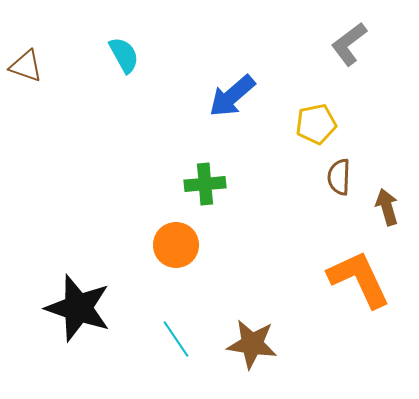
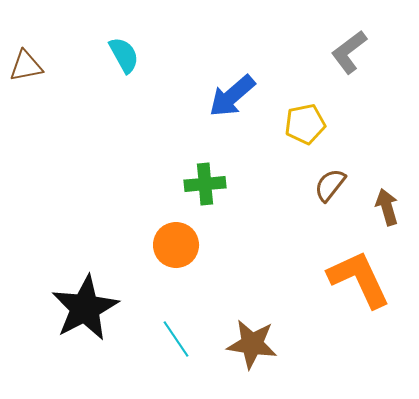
gray L-shape: moved 8 px down
brown triangle: rotated 30 degrees counterclockwise
yellow pentagon: moved 11 px left
brown semicircle: moved 9 px left, 8 px down; rotated 36 degrees clockwise
black star: moved 7 px right; rotated 26 degrees clockwise
